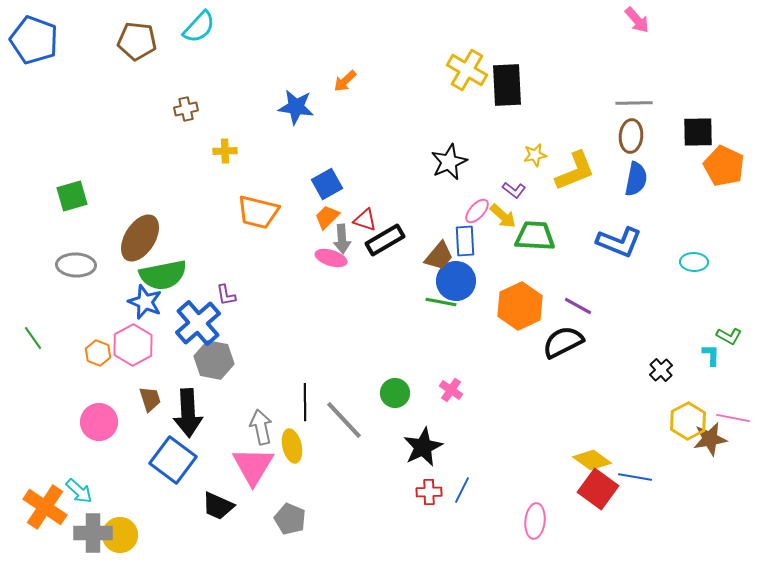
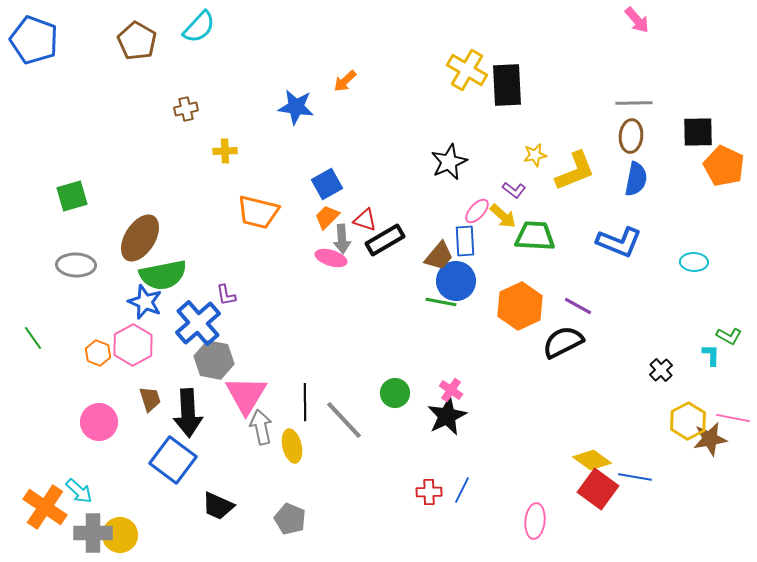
brown pentagon at (137, 41): rotated 24 degrees clockwise
black star at (423, 447): moved 24 px right, 31 px up
pink triangle at (253, 466): moved 7 px left, 71 px up
